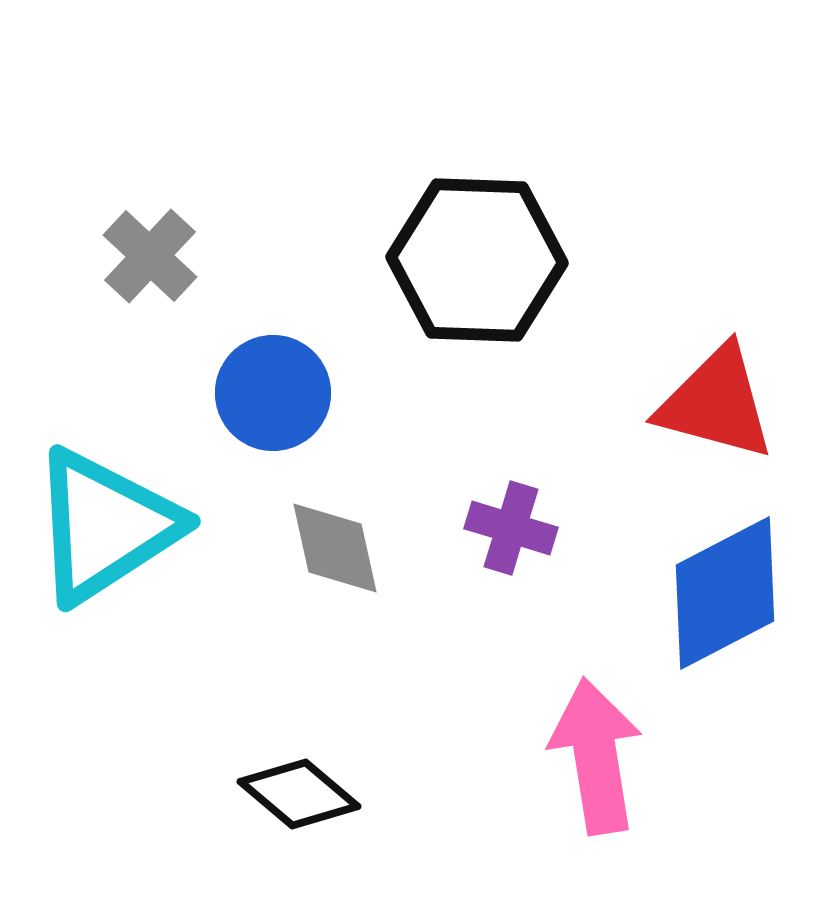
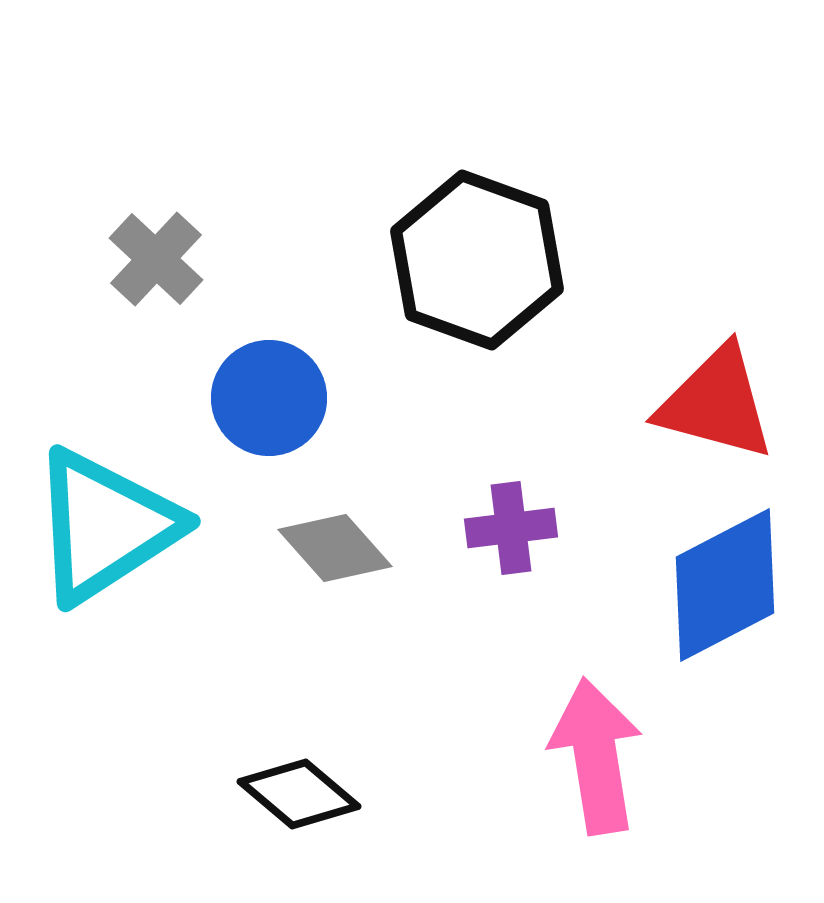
gray cross: moved 6 px right, 3 px down
black hexagon: rotated 18 degrees clockwise
blue circle: moved 4 px left, 5 px down
purple cross: rotated 24 degrees counterclockwise
gray diamond: rotated 29 degrees counterclockwise
blue diamond: moved 8 px up
